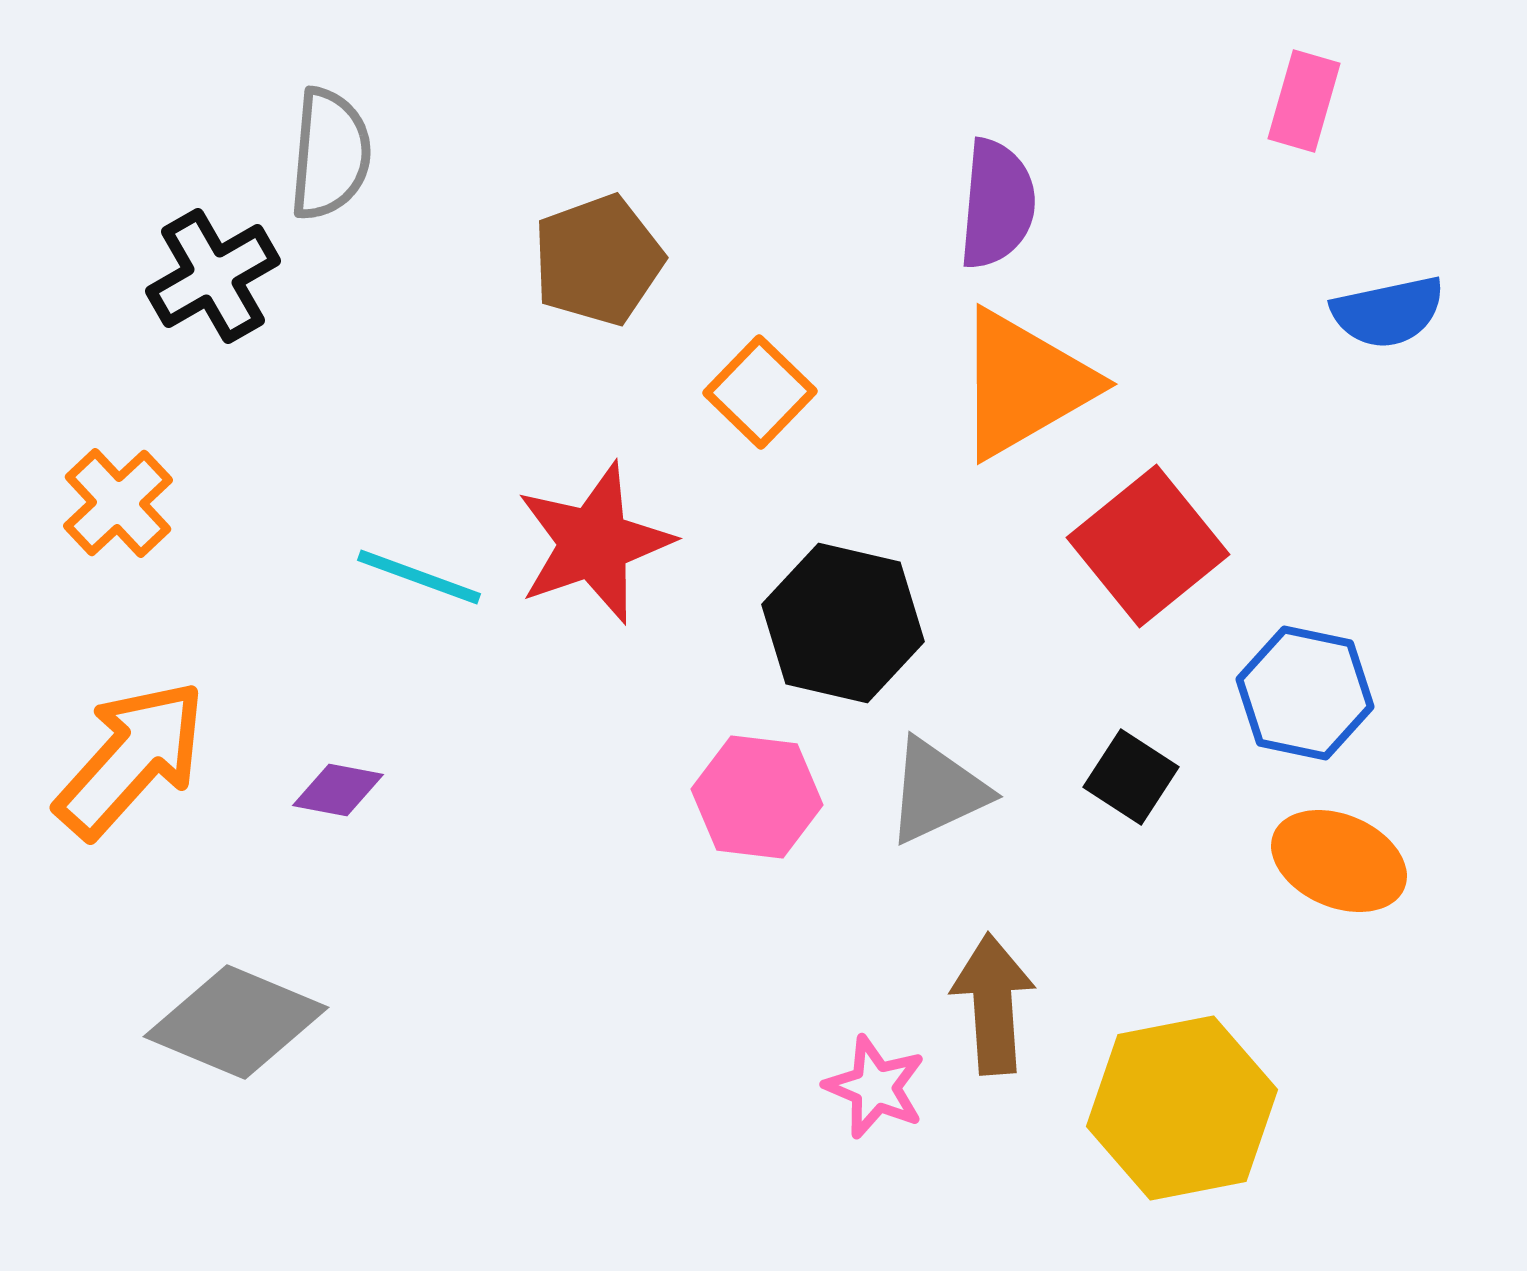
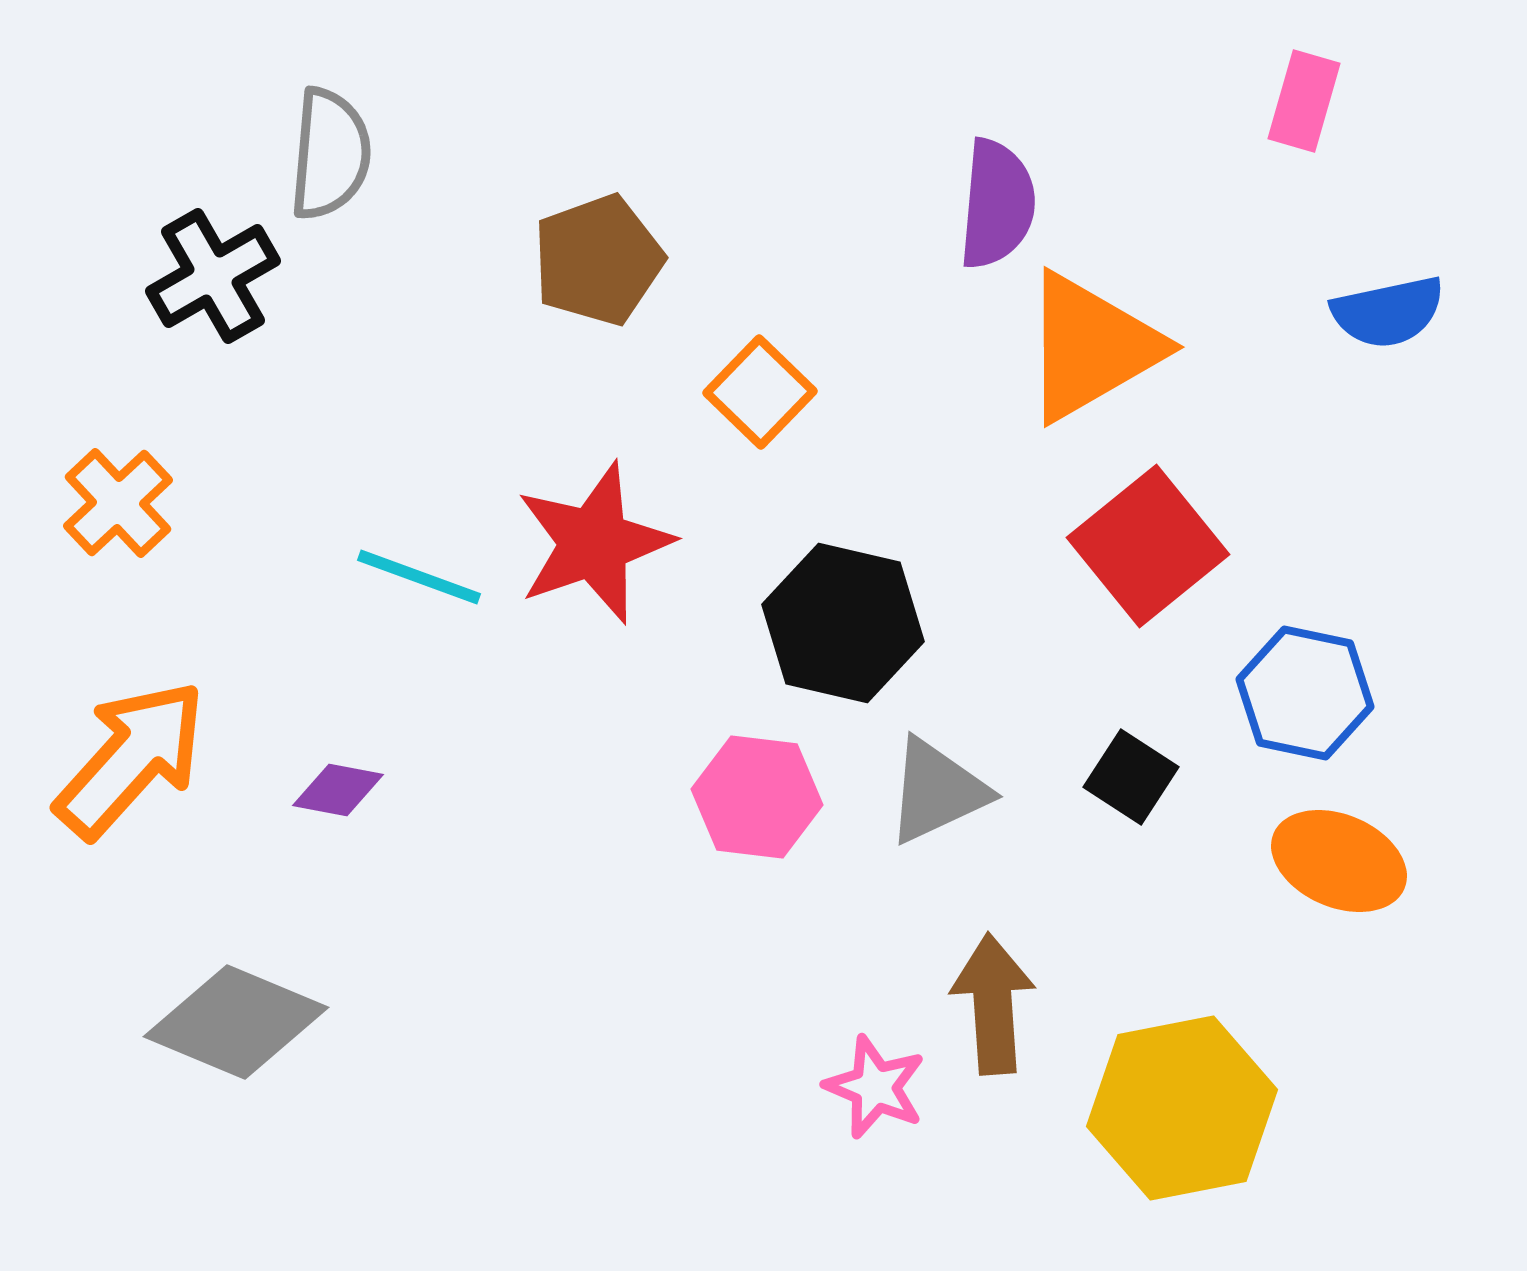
orange triangle: moved 67 px right, 37 px up
